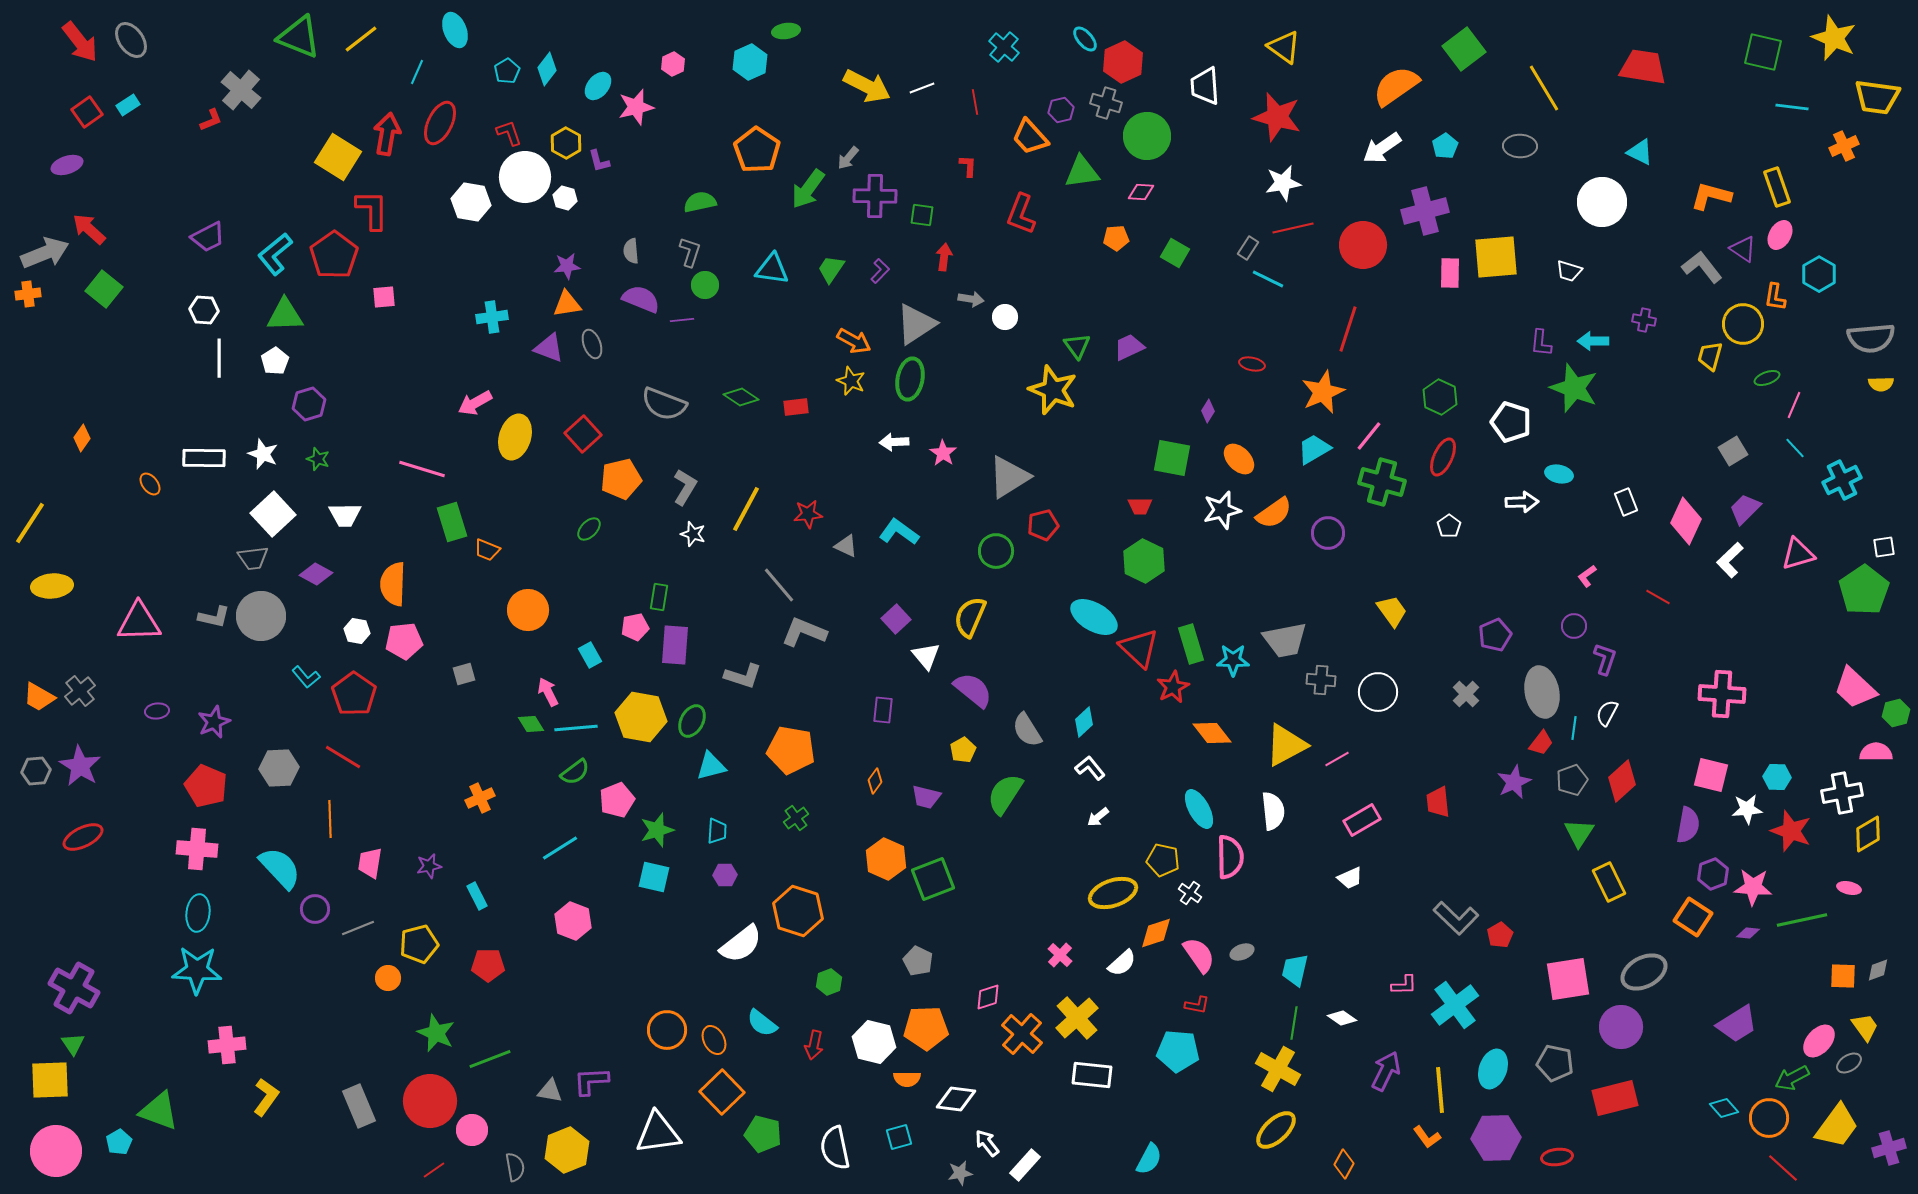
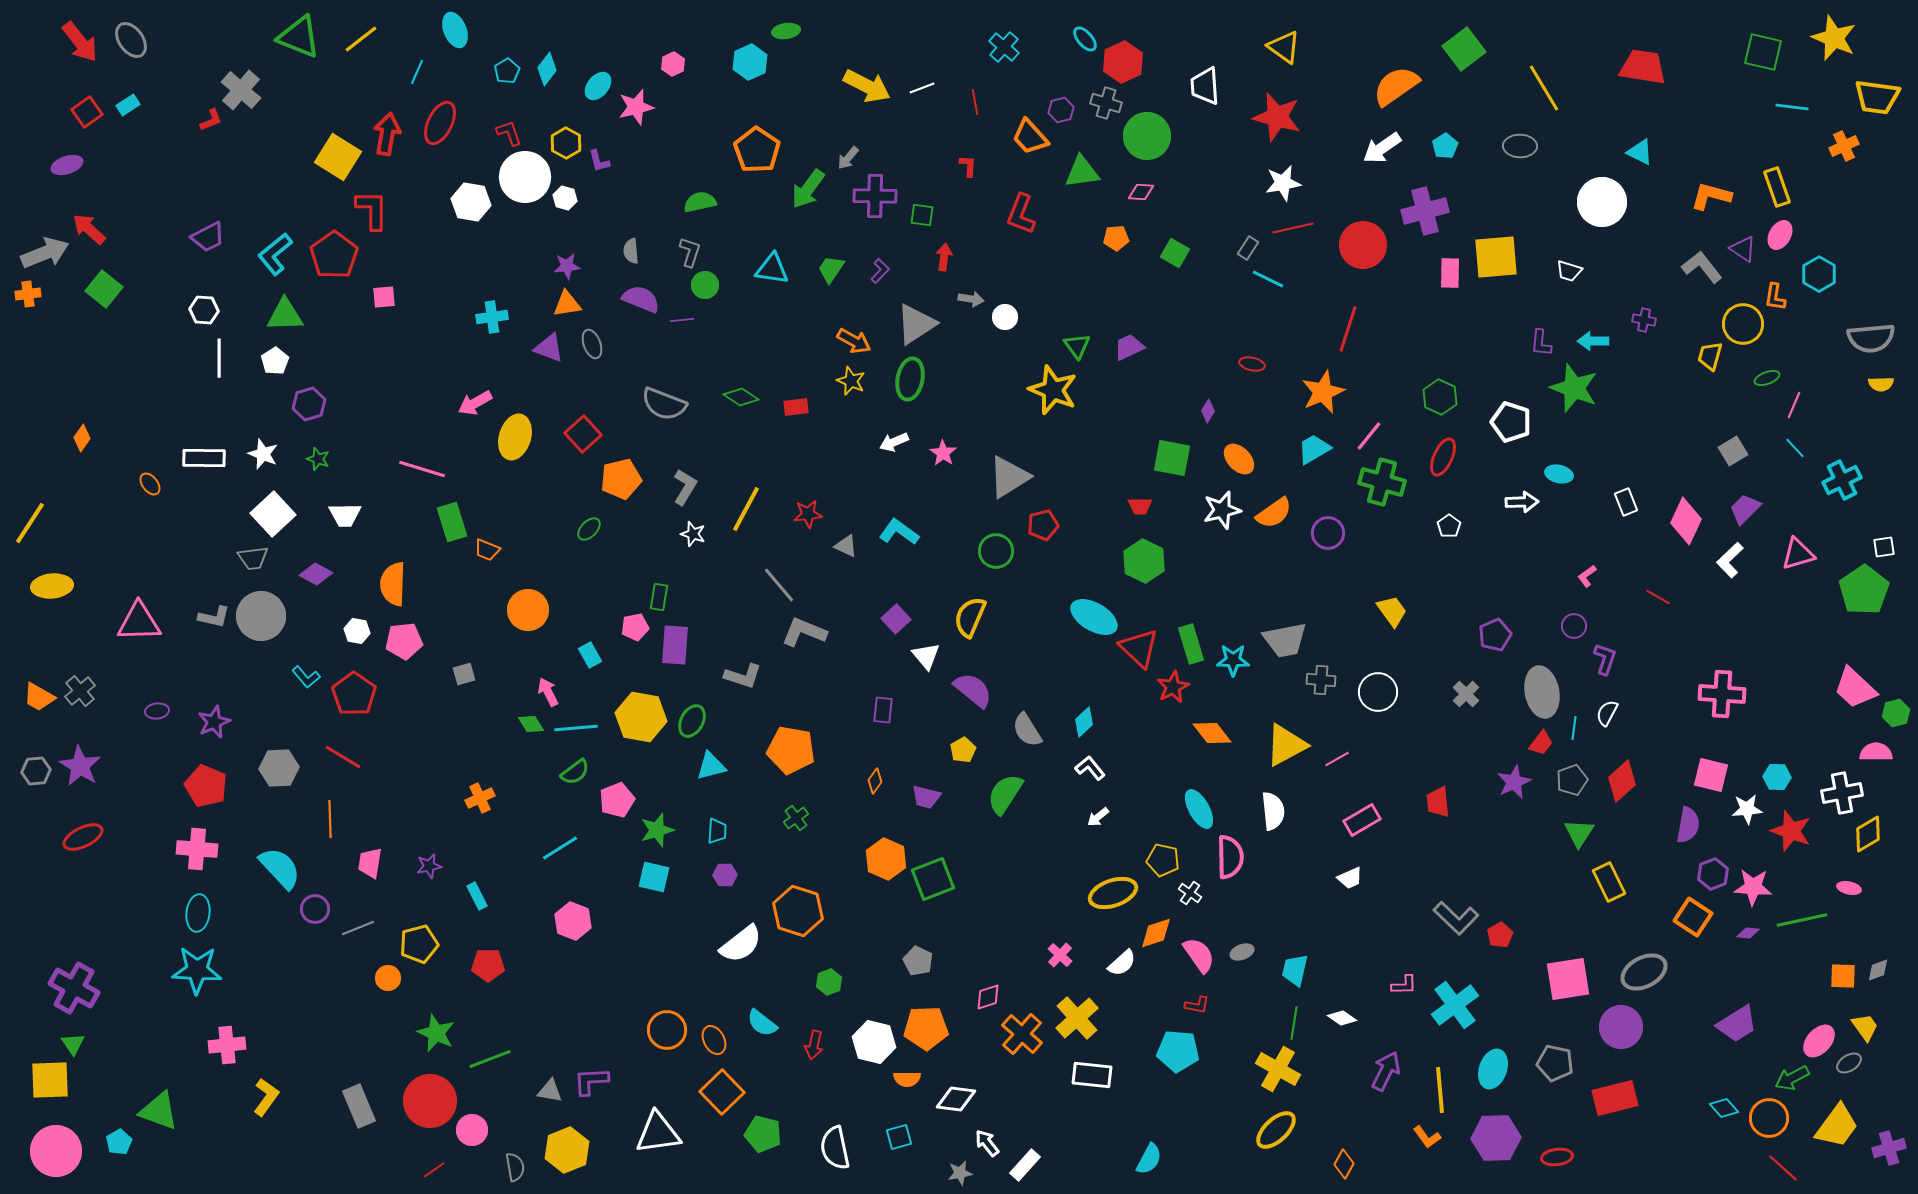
white arrow at (894, 442): rotated 20 degrees counterclockwise
